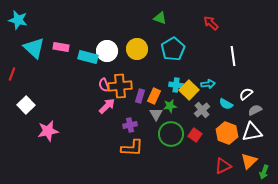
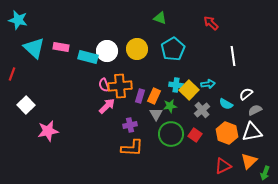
green arrow: moved 1 px right, 1 px down
